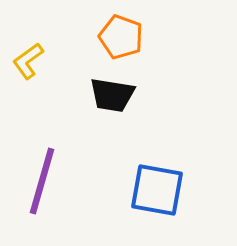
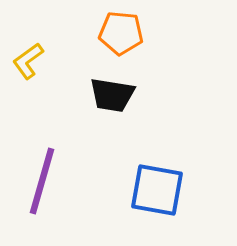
orange pentagon: moved 4 px up; rotated 15 degrees counterclockwise
